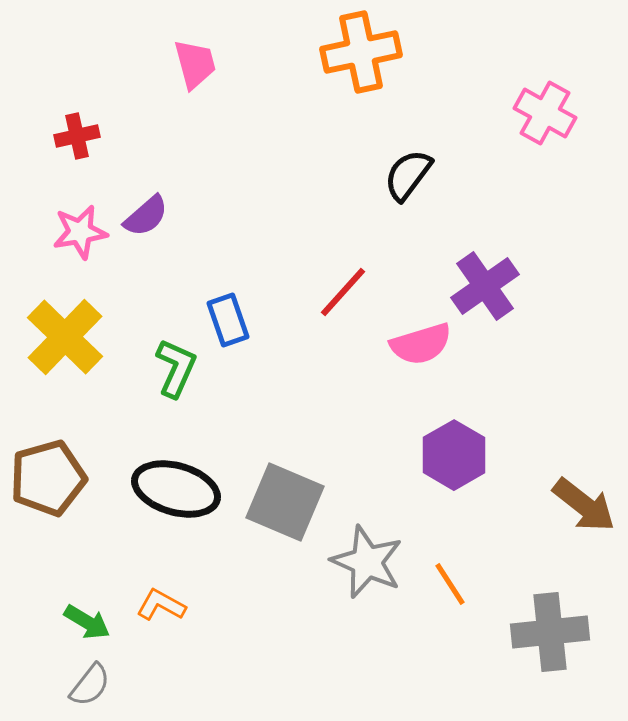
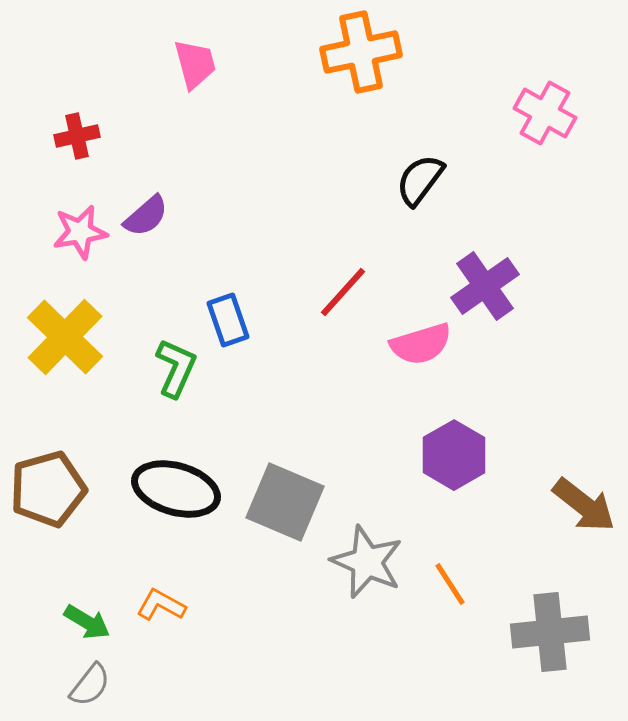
black semicircle: moved 12 px right, 5 px down
brown pentagon: moved 11 px down
